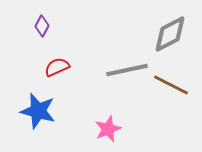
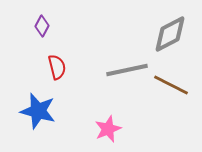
red semicircle: rotated 100 degrees clockwise
